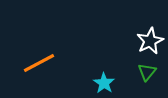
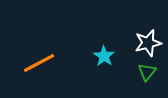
white star: moved 2 px left, 2 px down; rotated 12 degrees clockwise
cyan star: moved 27 px up
